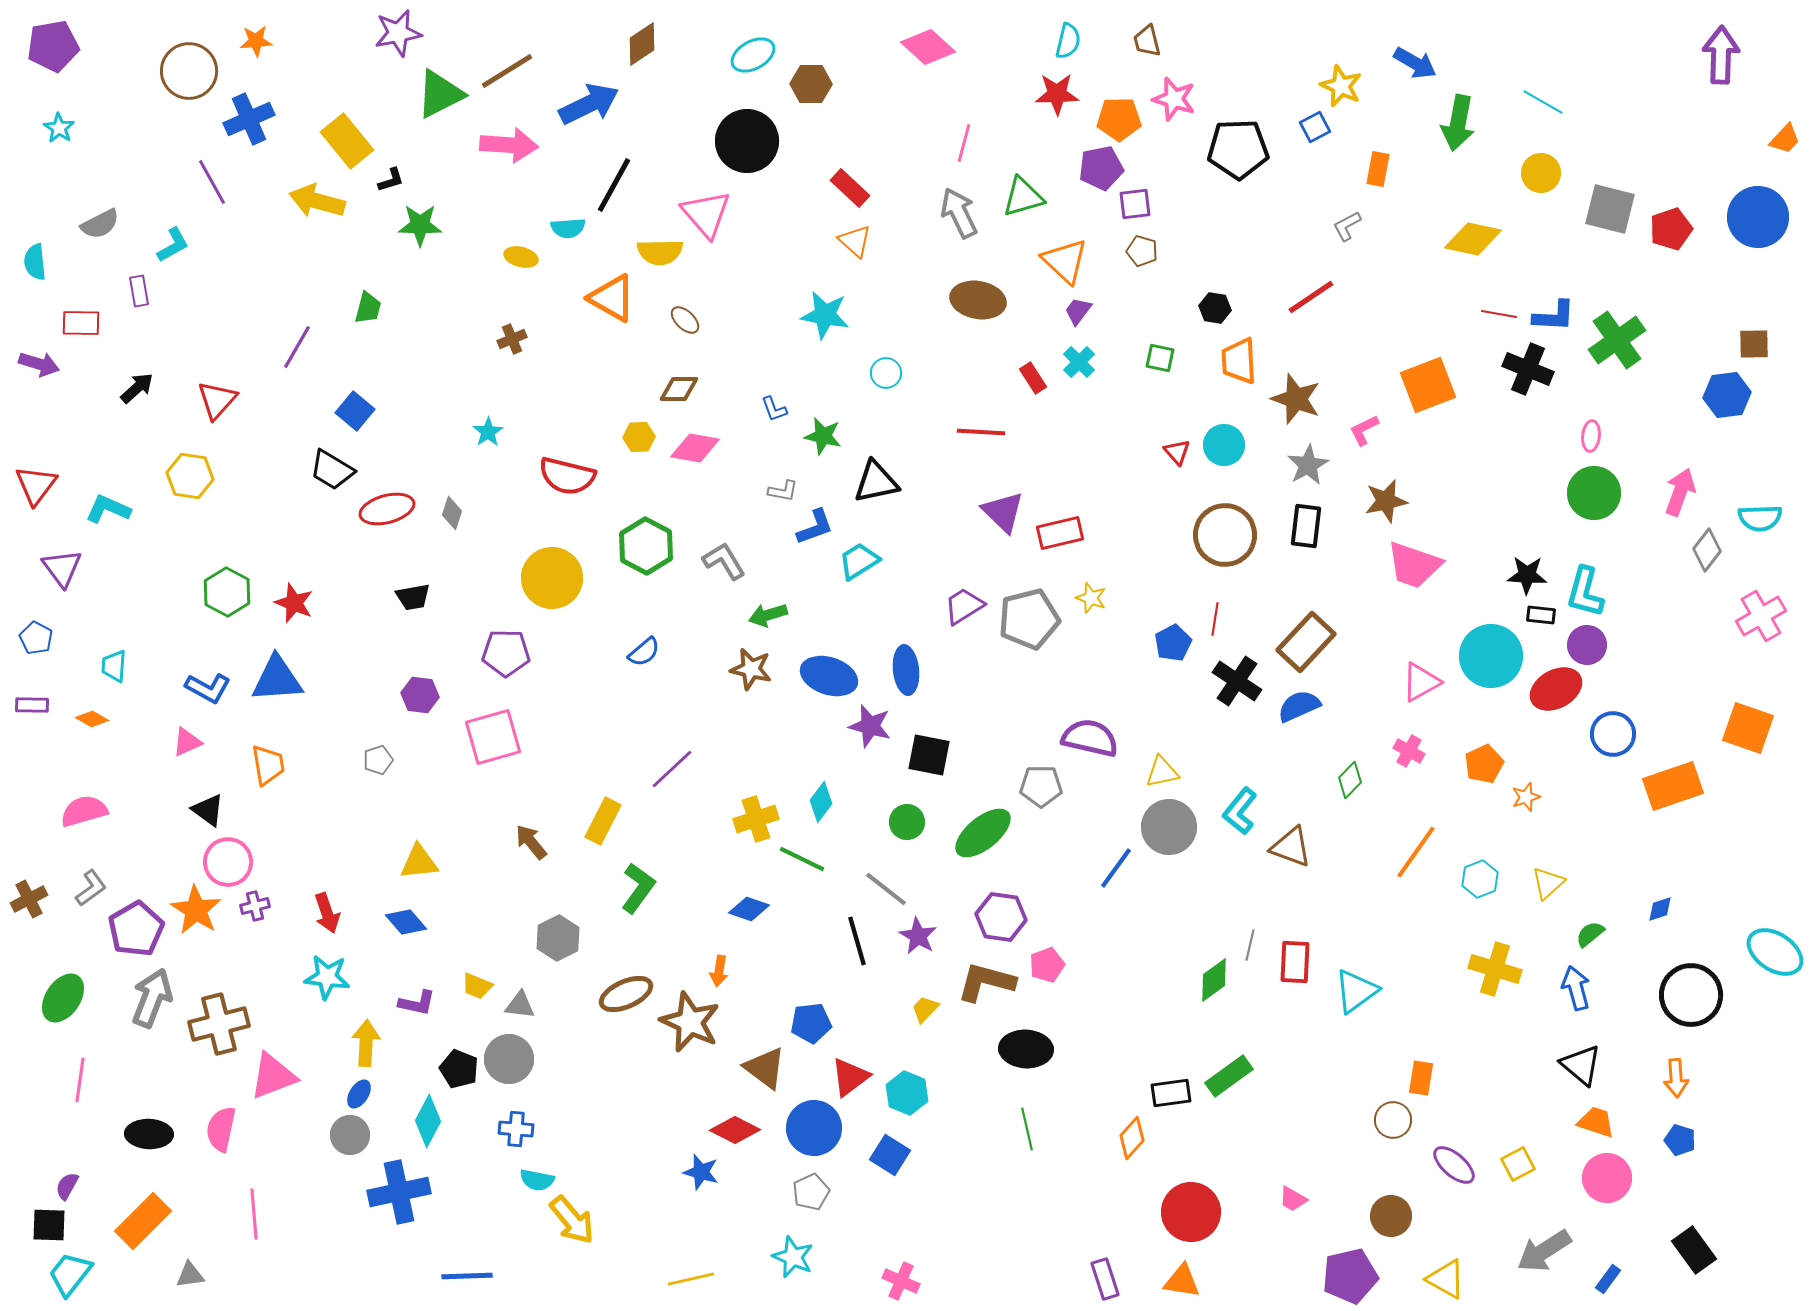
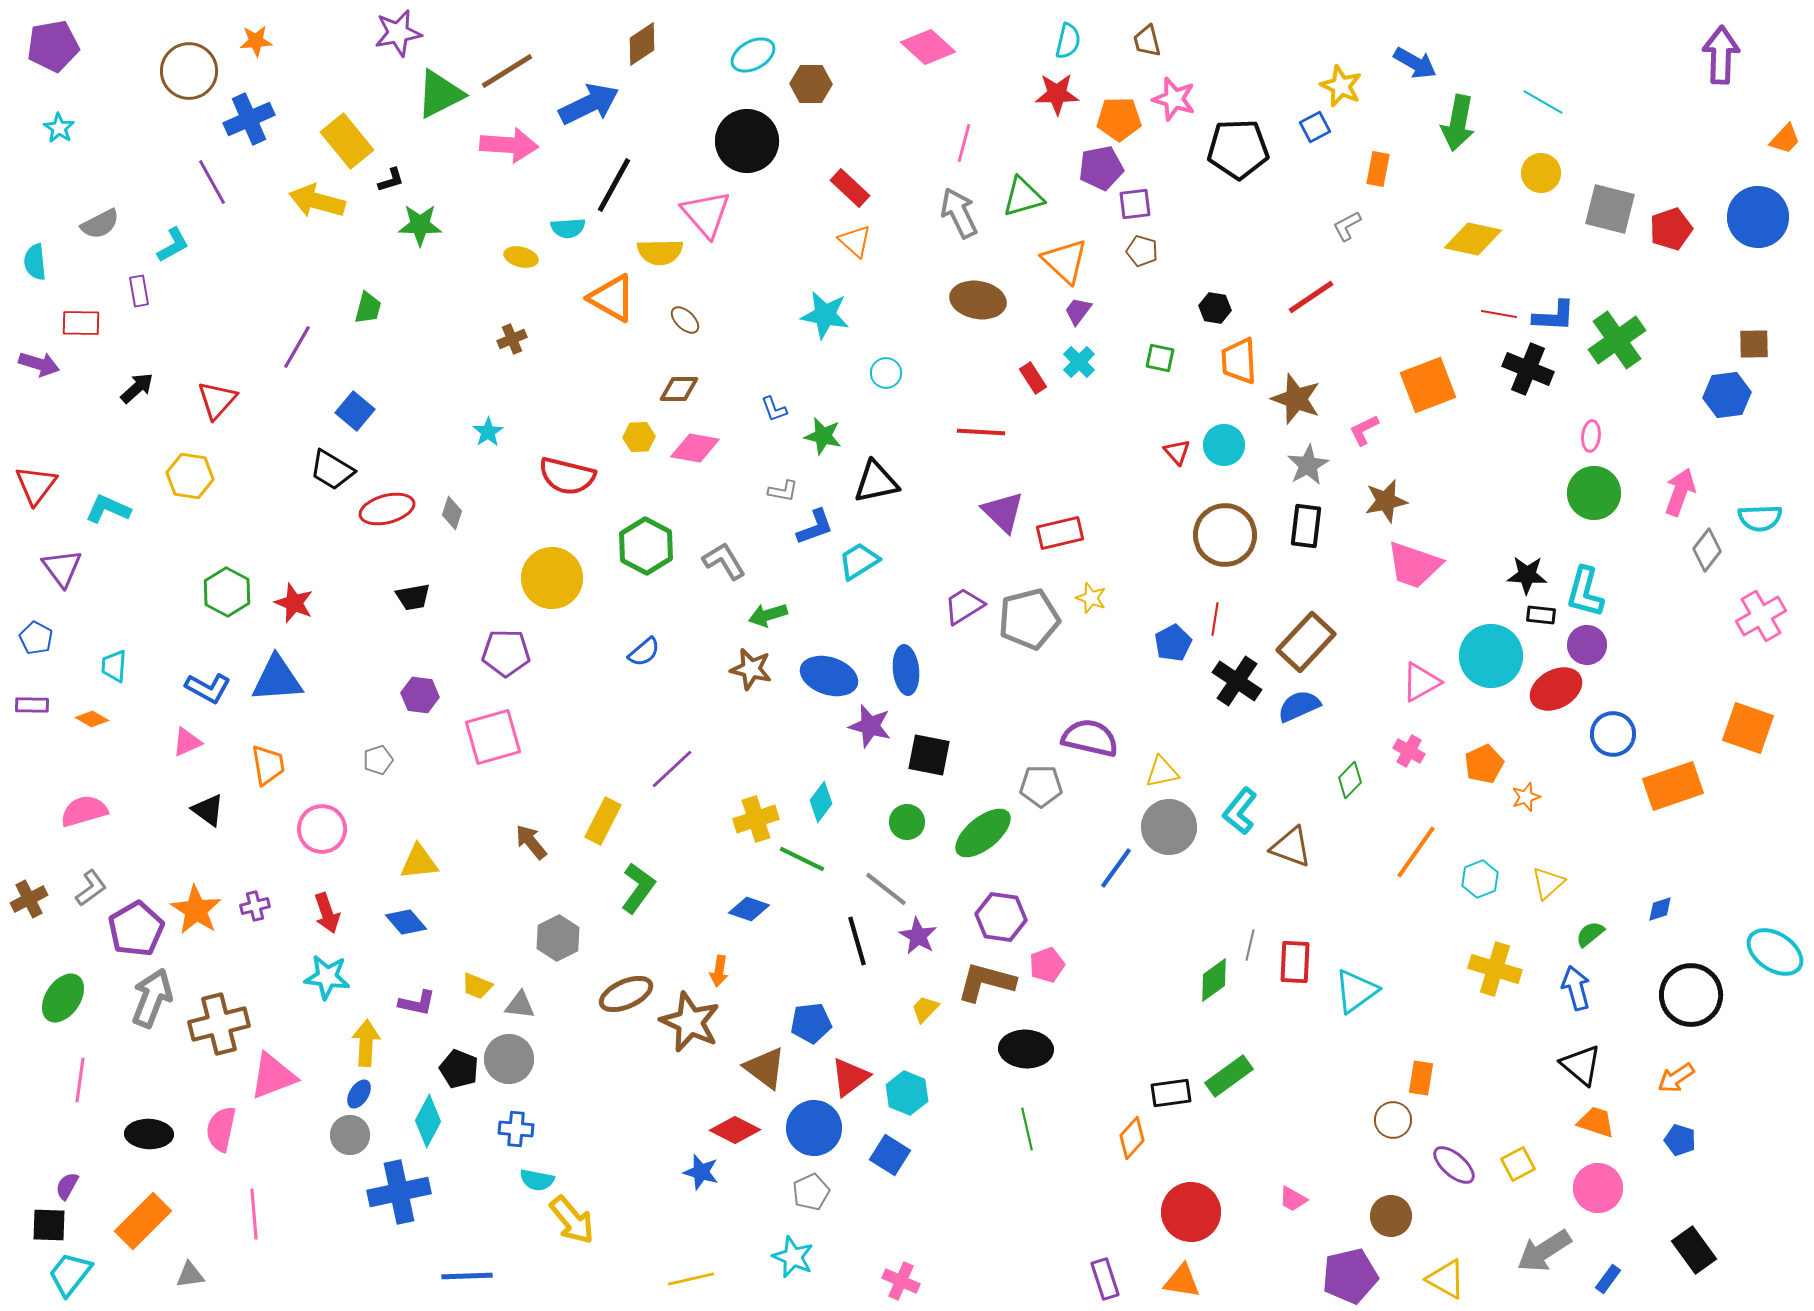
pink circle at (228, 862): moved 94 px right, 33 px up
orange arrow at (1676, 1078): rotated 60 degrees clockwise
pink circle at (1607, 1178): moved 9 px left, 10 px down
